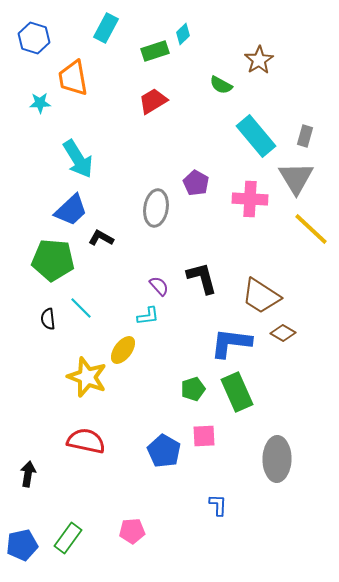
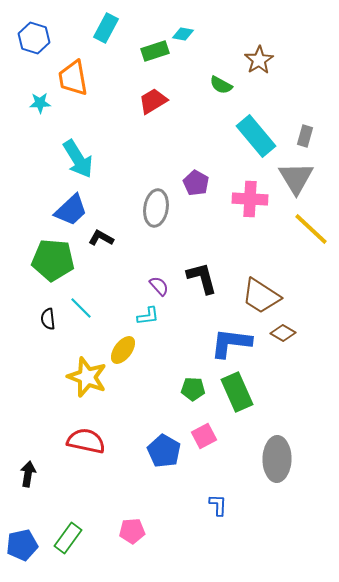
cyan diamond at (183, 34): rotated 55 degrees clockwise
green pentagon at (193, 389): rotated 20 degrees clockwise
pink square at (204, 436): rotated 25 degrees counterclockwise
